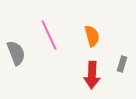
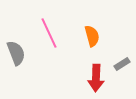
pink line: moved 2 px up
gray rectangle: rotated 42 degrees clockwise
red arrow: moved 4 px right, 3 px down
